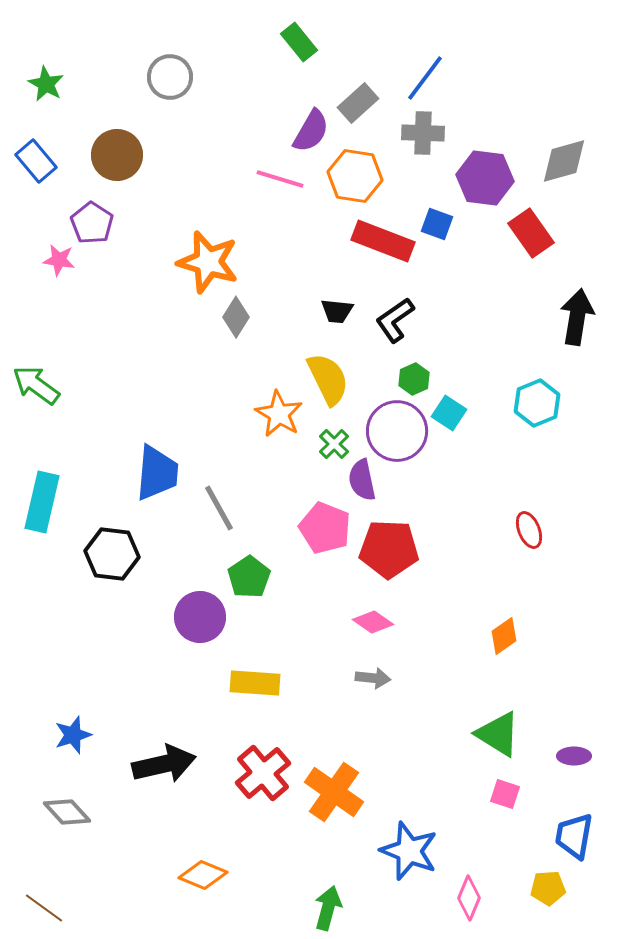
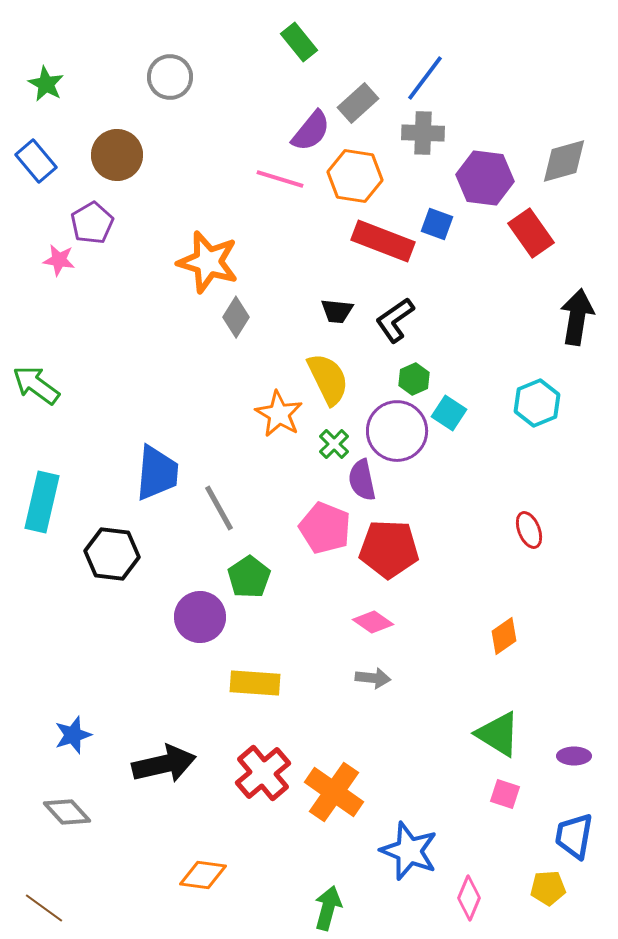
purple semicircle at (311, 131): rotated 9 degrees clockwise
purple pentagon at (92, 223): rotated 9 degrees clockwise
orange diamond at (203, 875): rotated 15 degrees counterclockwise
